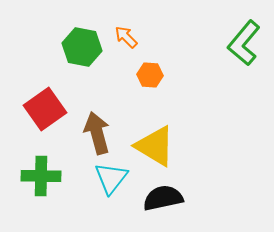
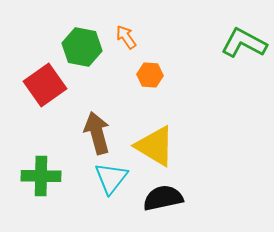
orange arrow: rotated 10 degrees clockwise
green L-shape: rotated 78 degrees clockwise
red square: moved 24 px up
